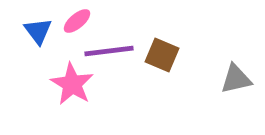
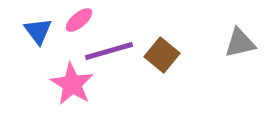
pink ellipse: moved 2 px right, 1 px up
purple line: rotated 9 degrees counterclockwise
brown square: rotated 16 degrees clockwise
gray triangle: moved 4 px right, 36 px up
